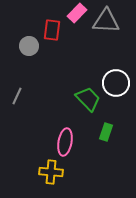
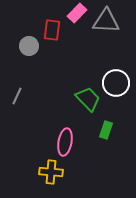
green rectangle: moved 2 px up
